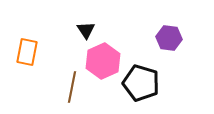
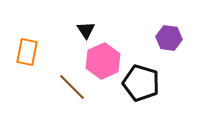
brown line: rotated 56 degrees counterclockwise
